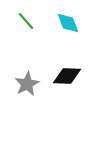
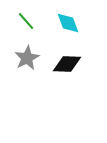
black diamond: moved 12 px up
gray star: moved 26 px up
